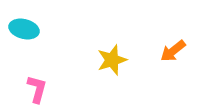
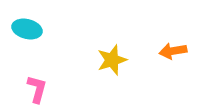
cyan ellipse: moved 3 px right
orange arrow: rotated 28 degrees clockwise
